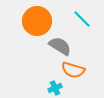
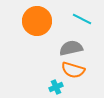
cyan line: rotated 18 degrees counterclockwise
gray semicircle: moved 11 px right, 2 px down; rotated 45 degrees counterclockwise
cyan cross: moved 1 px right, 1 px up
